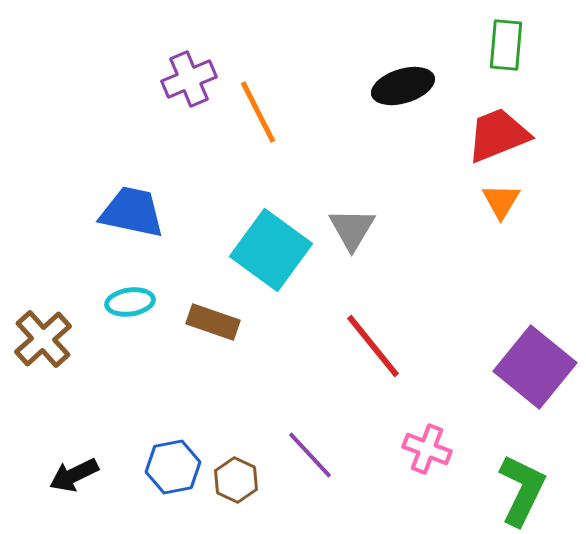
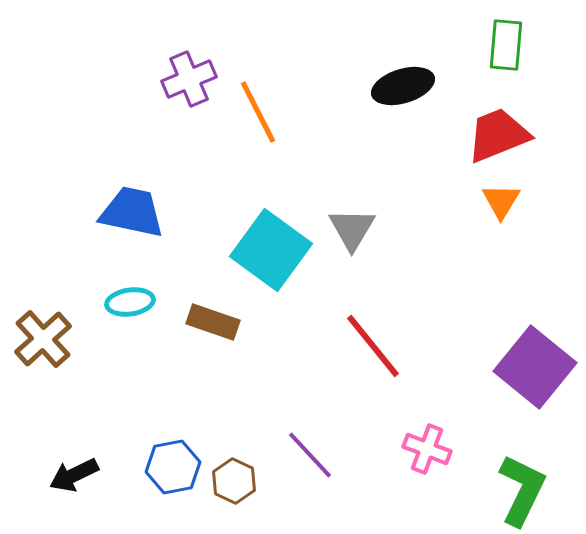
brown hexagon: moved 2 px left, 1 px down
